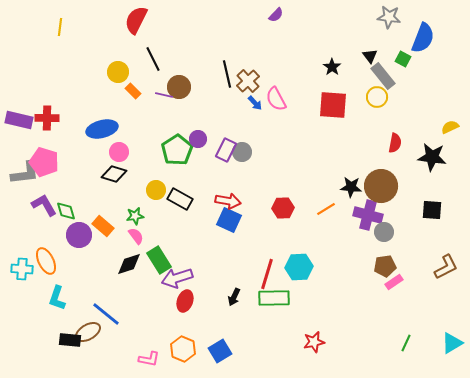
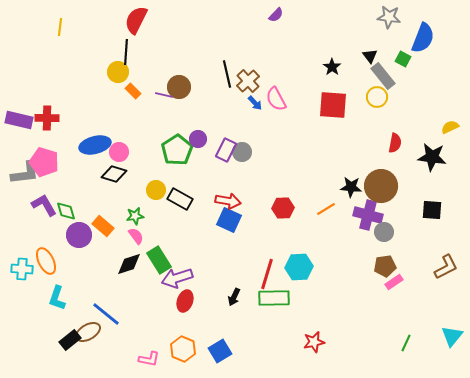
black line at (153, 59): moved 27 px left, 7 px up; rotated 30 degrees clockwise
blue ellipse at (102, 129): moved 7 px left, 16 px down
black rectangle at (70, 340): rotated 45 degrees counterclockwise
cyan triangle at (452, 343): moved 7 px up; rotated 20 degrees counterclockwise
